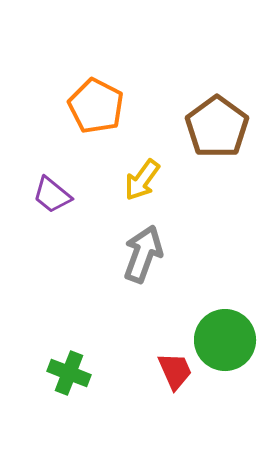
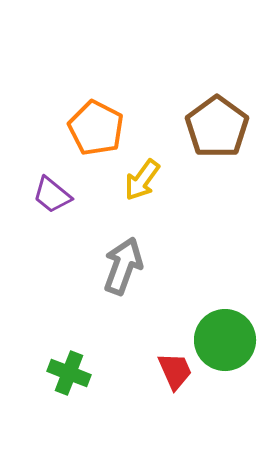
orange pentagon: moved 22 px down
gray arrow: moved 20 px left, 12 px down
